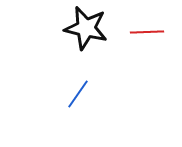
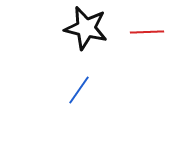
blue line: moved 1 px right, 4 px up
